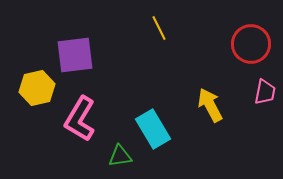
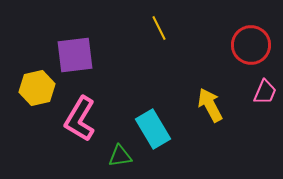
red circle: moved 1 px down
pink trapezoid: rotated 12 degrees clockwise
